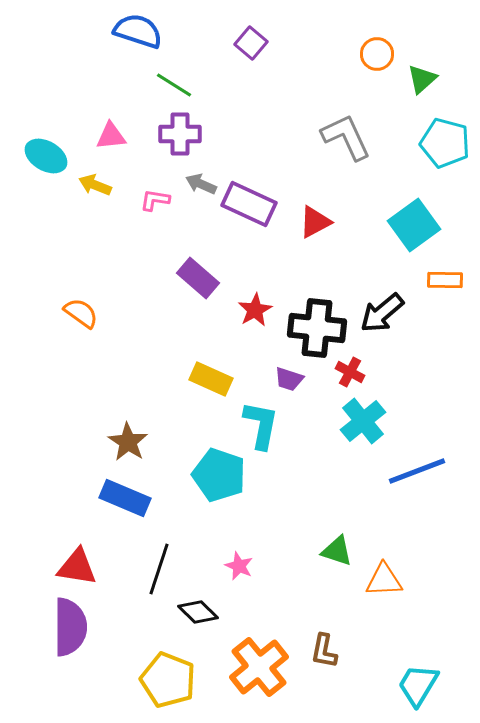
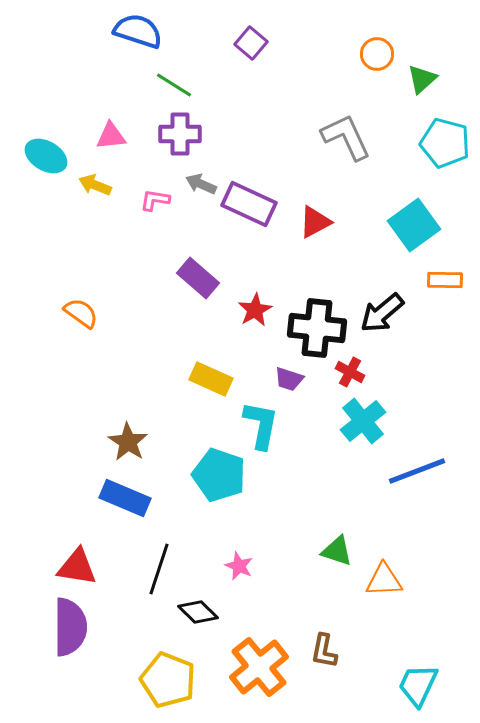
cyan trapezoid at (418, 685): rotated 6 degrees counterclockwise
